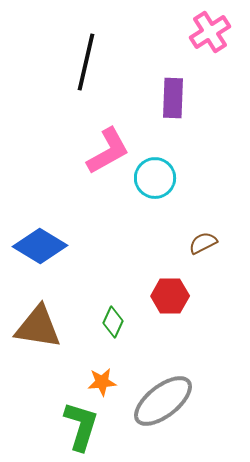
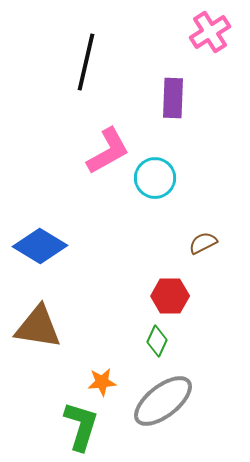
green diamond: moved 44 px right, 19 px down
